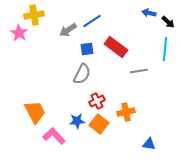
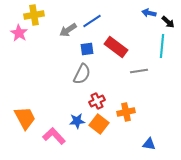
cyan line: moved 3 px left, 3 px up
orange trapezoid: moved 10 px left, 6 px down
